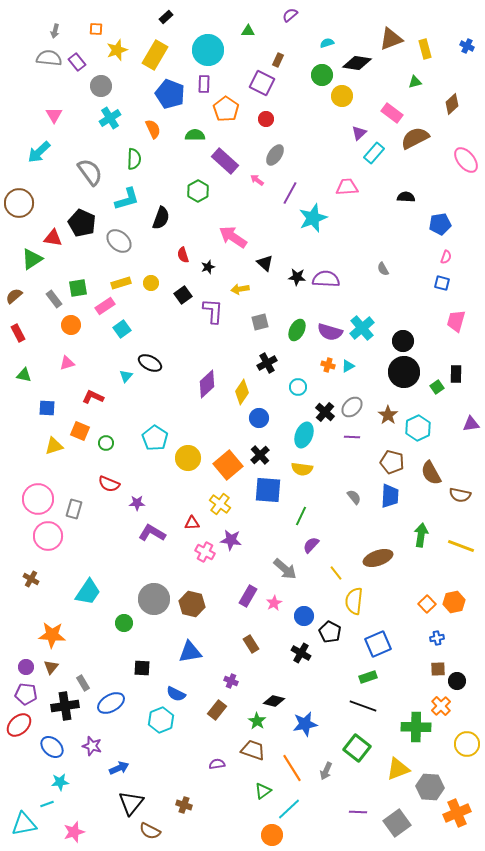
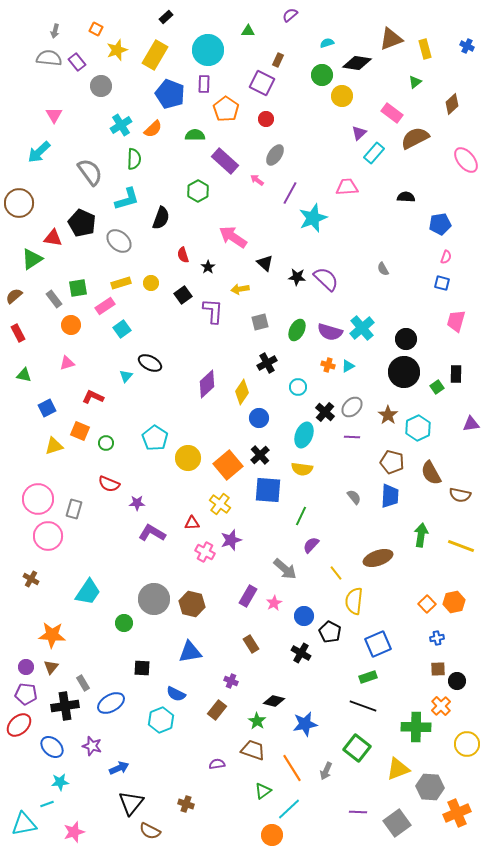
orange square at (96, 29): rotated 24 degrees clockwise
green triangle at (415, 82): rotated 24 degrees counterclockwise
cyan cross at (110, 118): moved 11 px right, 7 px down
orange semicircle at (153, 129): rotated 72 degrees clockwise
black star at (208, 267): rotated 16 degrees counterclockwise
purple semicircle at (326, 279): rotated 40 degrees clockwise
black circle at (403, 341): moved 3 px right, 2 px up
blue square at (47, 408): rotated 30 degrees counterclockwise
purple star at (231, 540): rotated 25 degrees counterclockwise
brown cross at (184, 805): moved 2 px right, 1 px up
